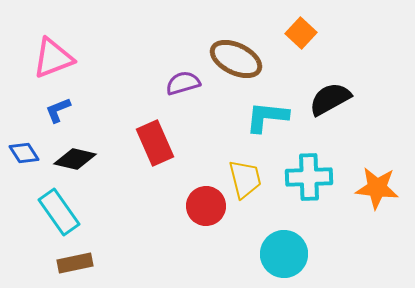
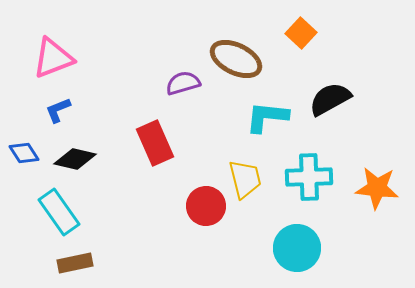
cyan circle: moved 13 px right, 6 px up
